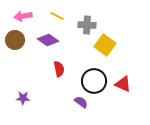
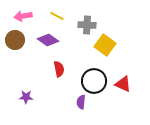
purple star: moved 3 px right, 1 px up
purple semicircle: rotated 120 degrees counterclockwise
